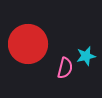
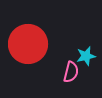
pink semicircle: moved 6 px right, 4 px down
